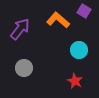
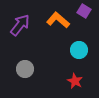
purple arrow: moved 4 px up
gray circle: moved 1 px right, 1 px down
